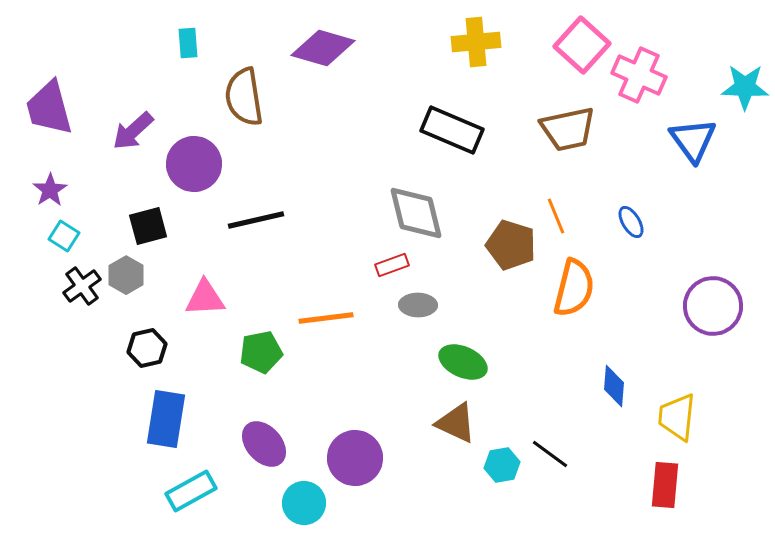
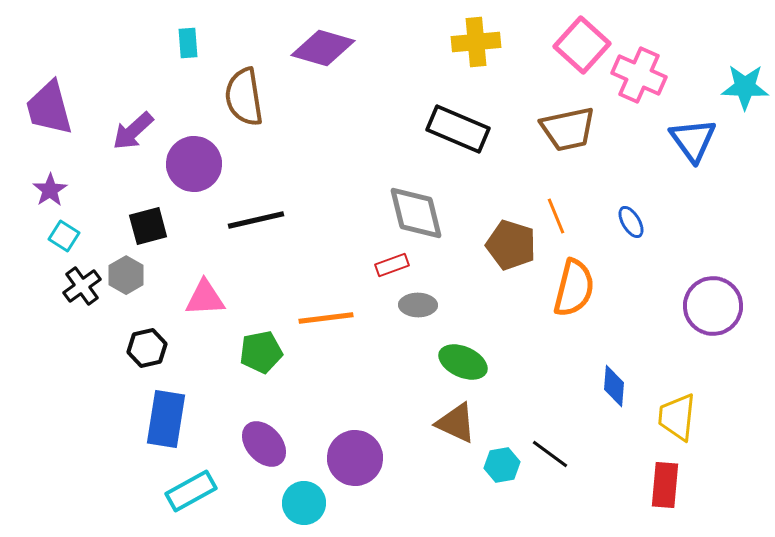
black rectangle at (452, 130): moved 6 px right, 1 px up
